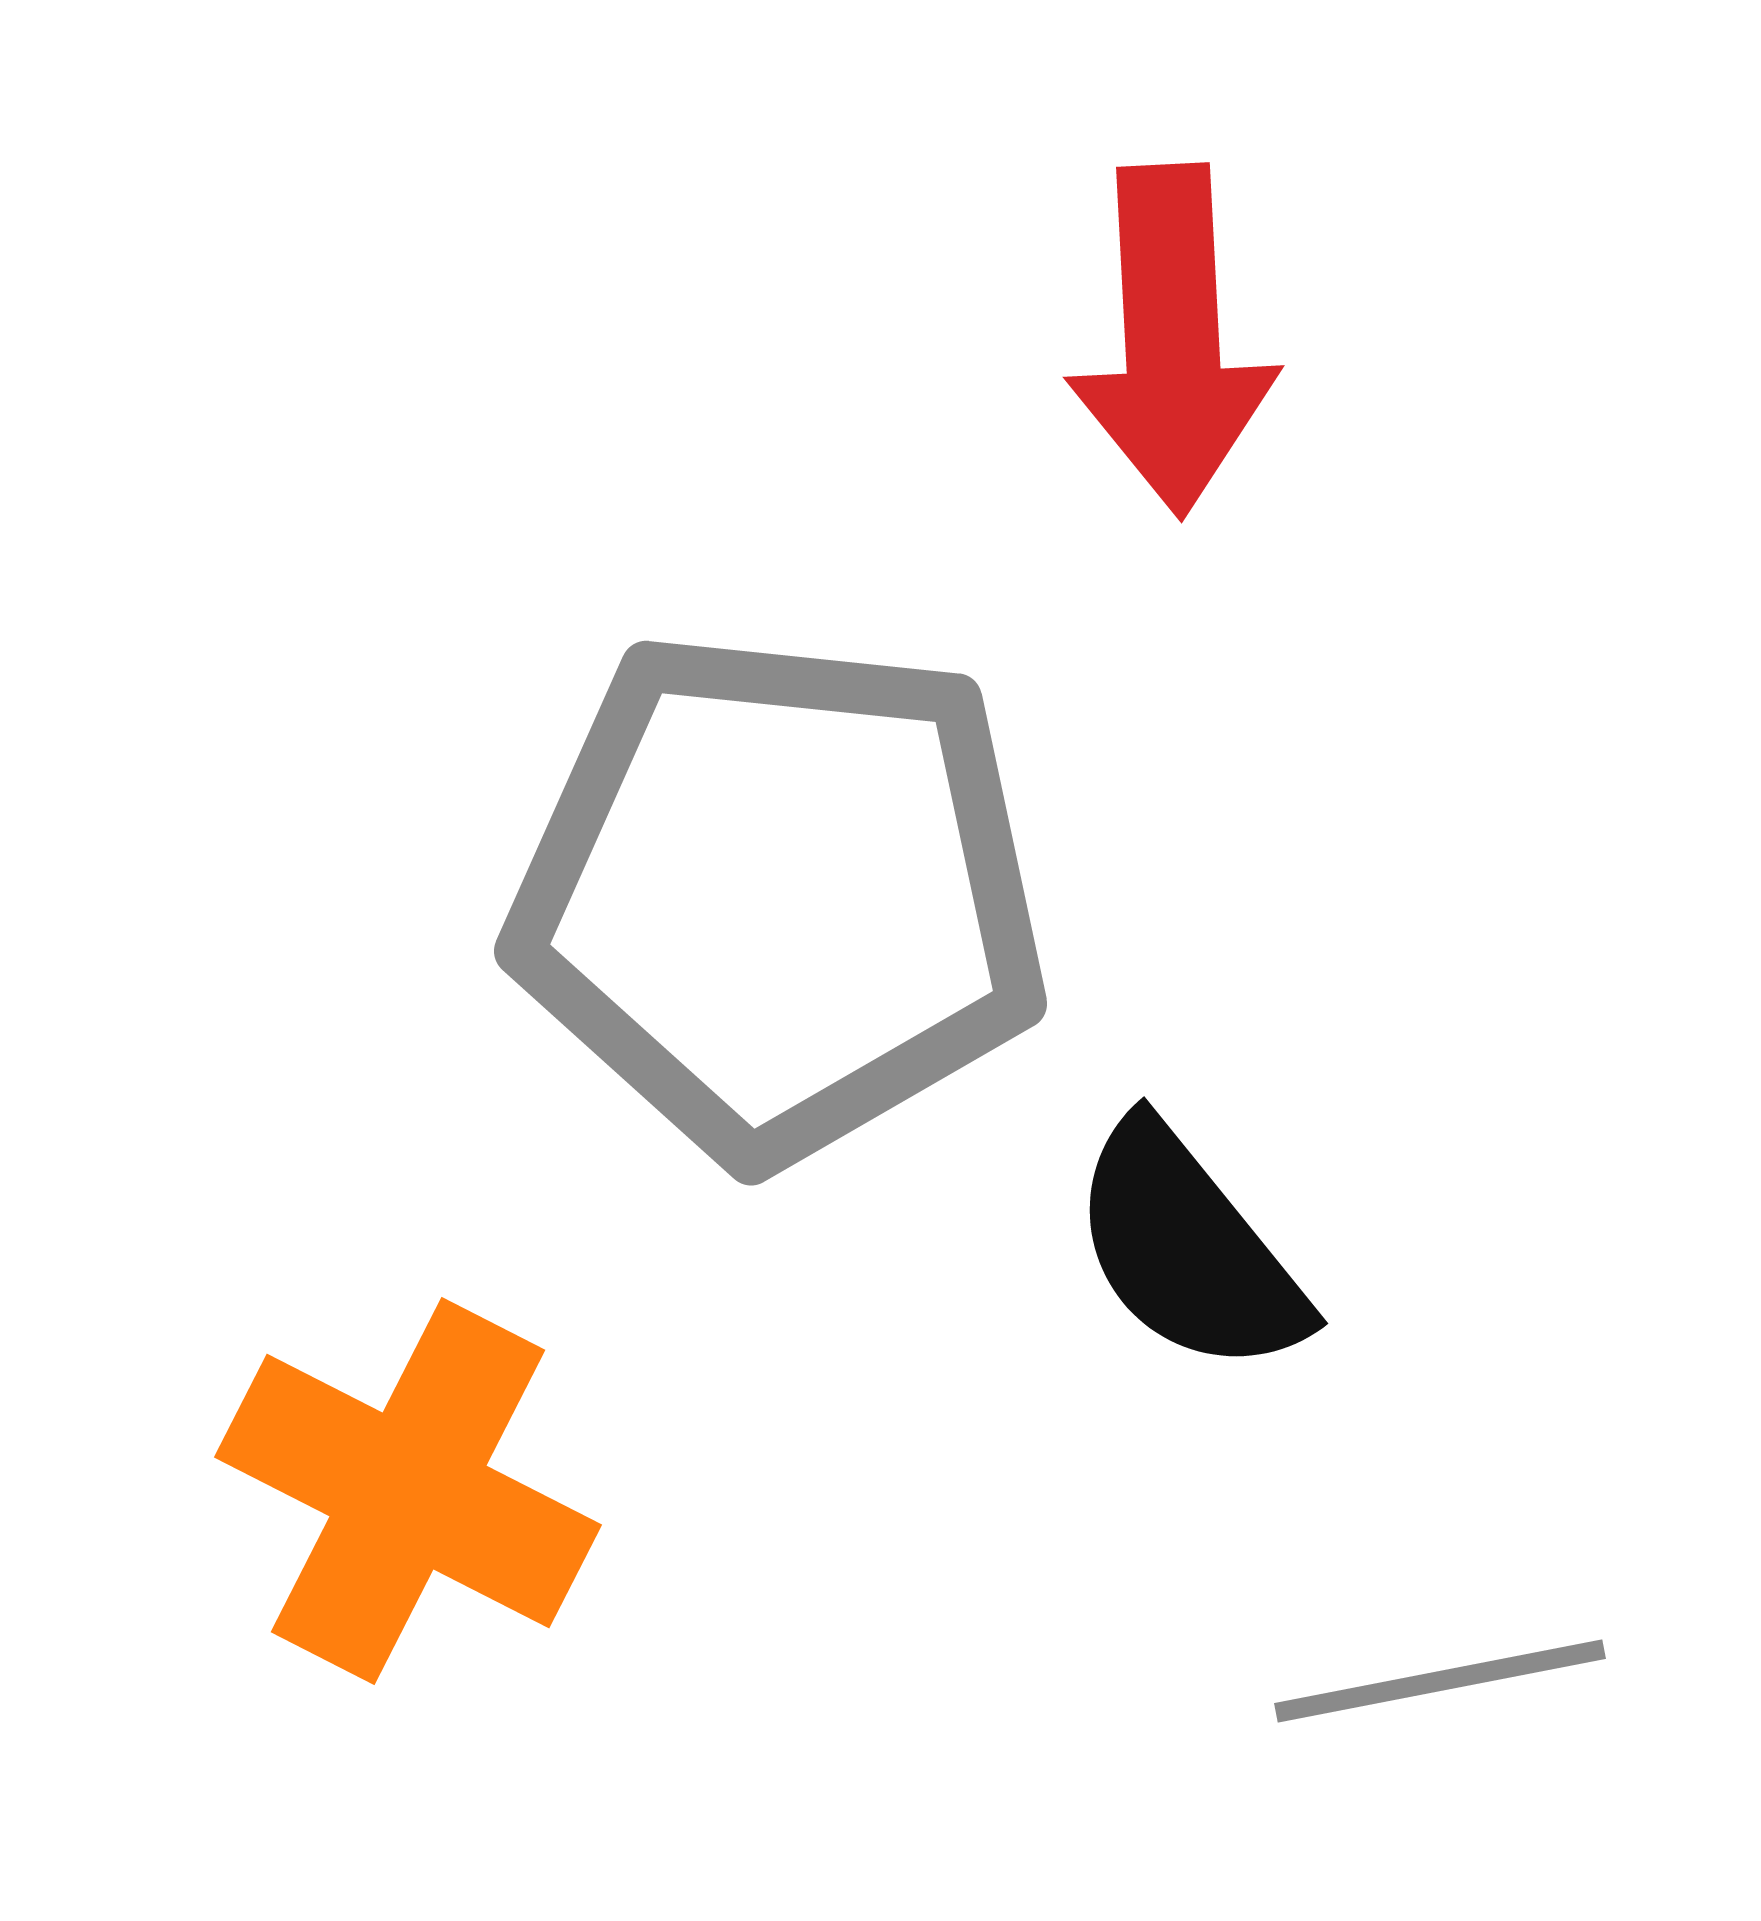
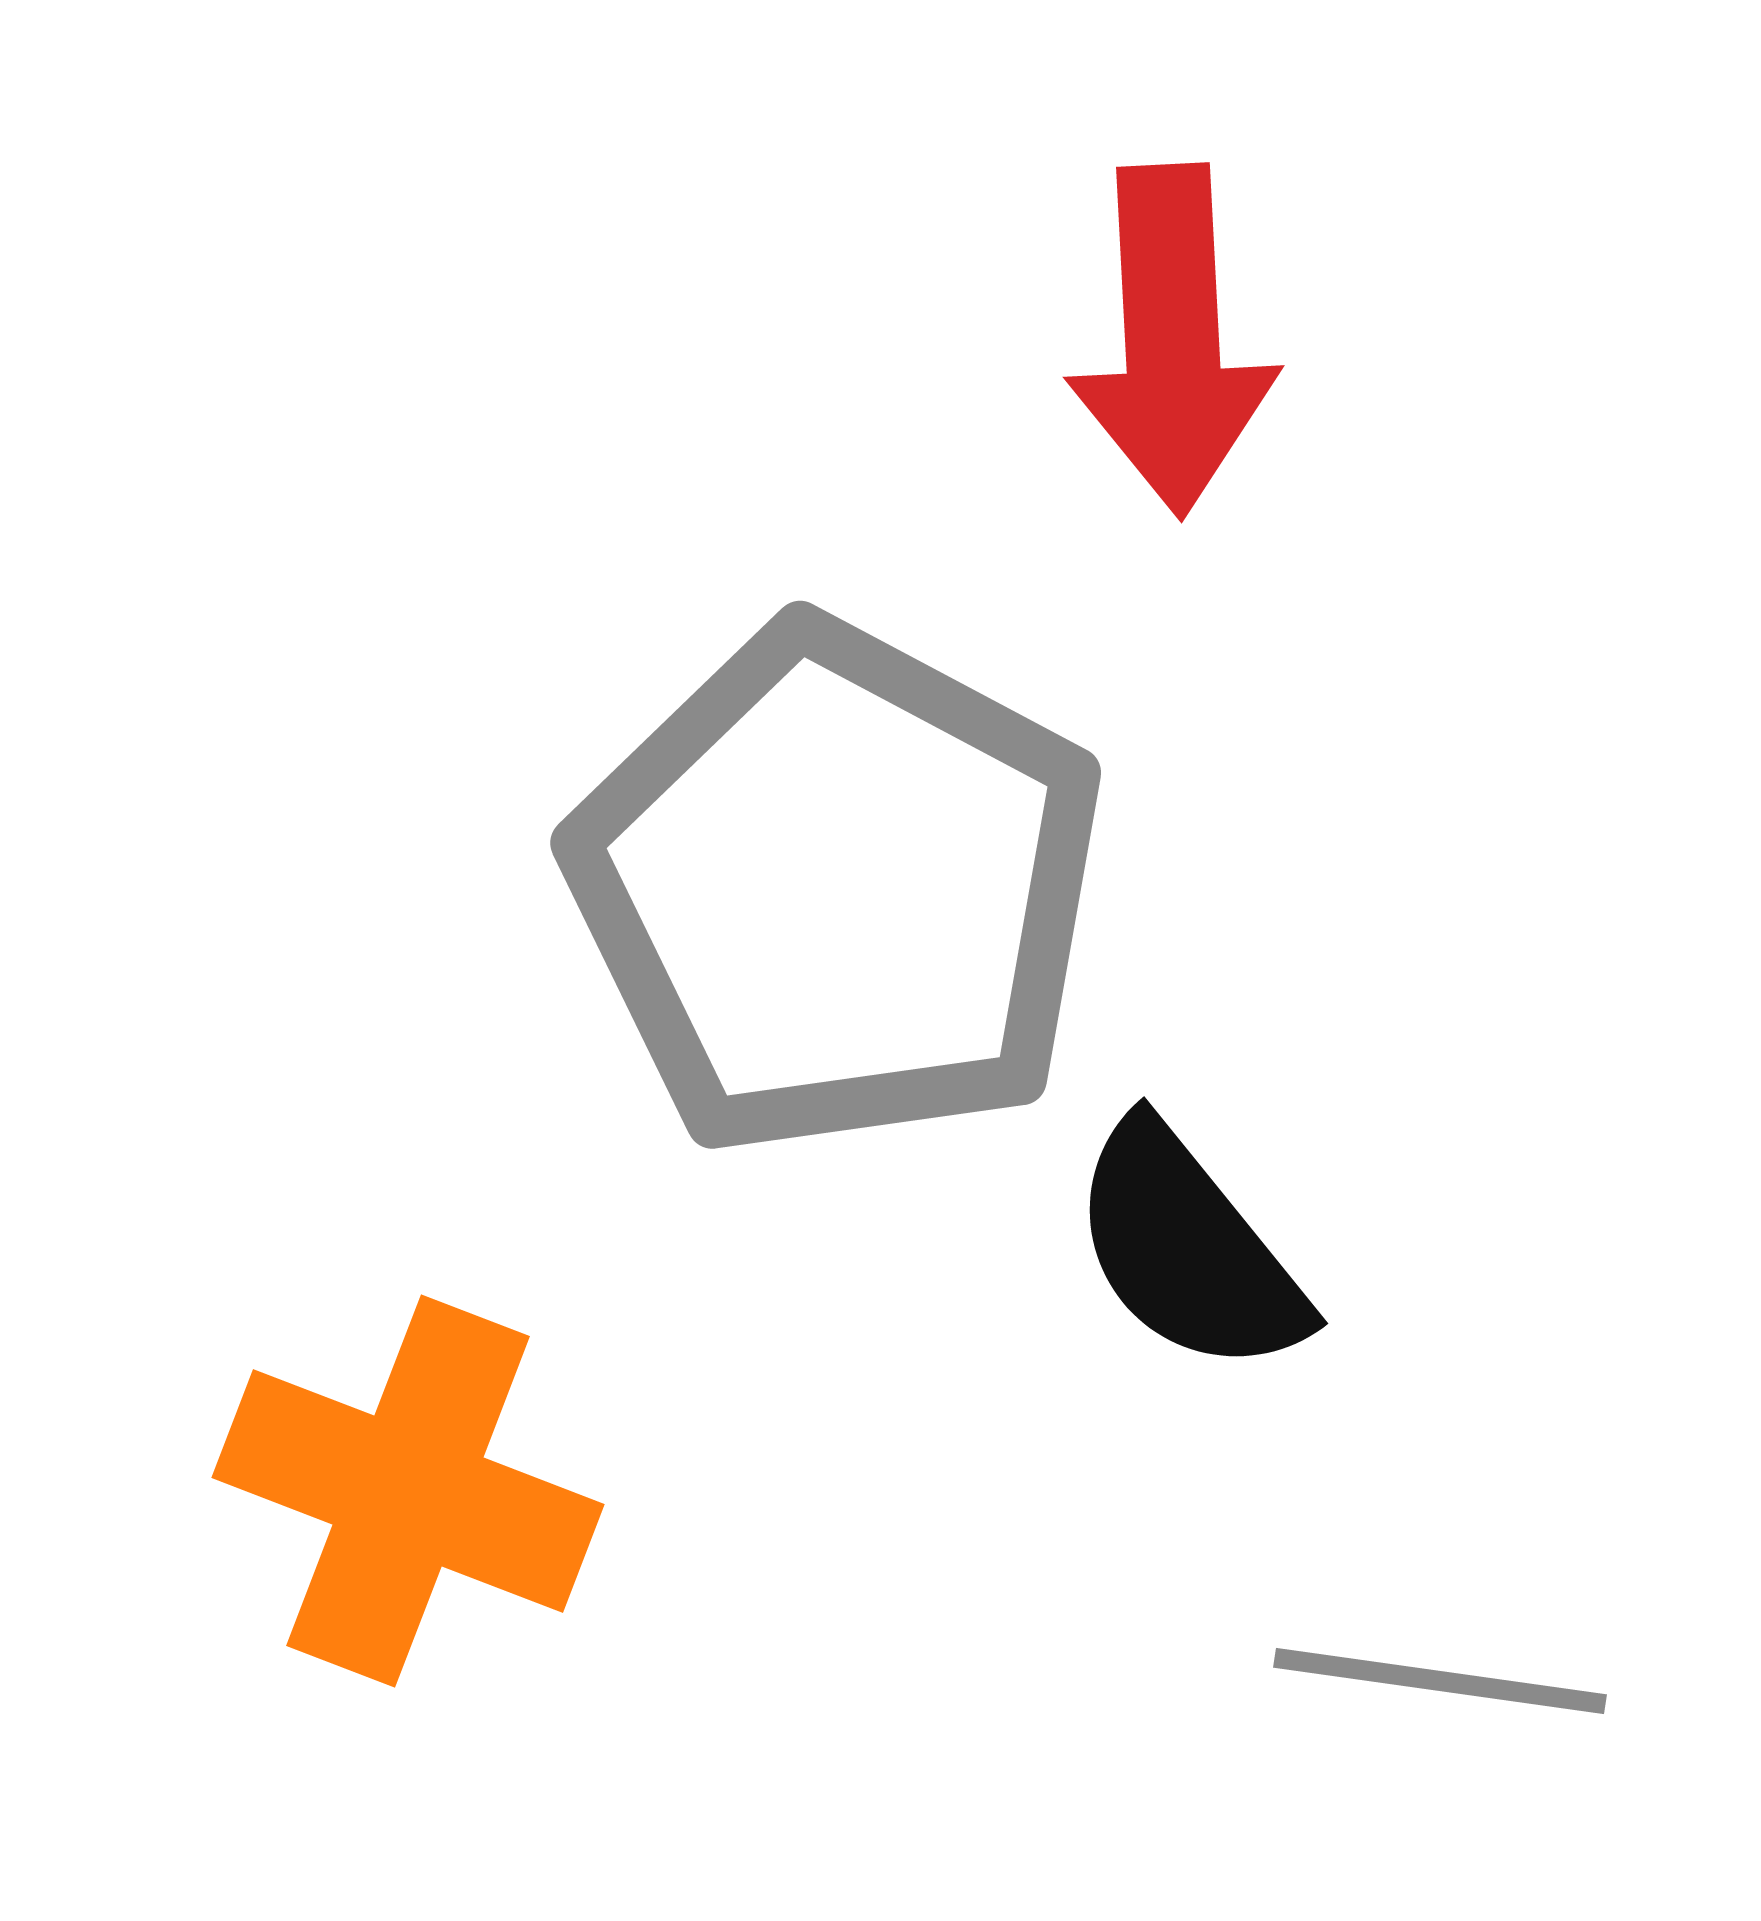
gray pentagon: moved 58 px right, 7 px up; rotated 22 degrees clockwise
orange cross: rotated 6 degrees counterclockwise
gray line: rotated 19 degrees clockwise
